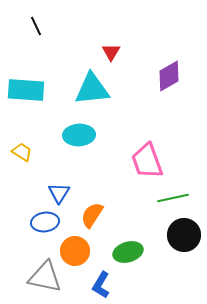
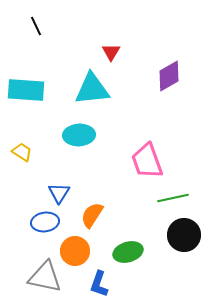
blue L-shape: moved 2 px left, 1 px up; rotated 12 degrees counterclockwise
